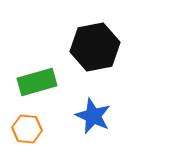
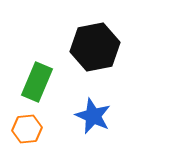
green rectangle: rotated 51 degrees counterclockwise
orange hexagon: rotated 12 degrees counterclockwise
